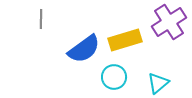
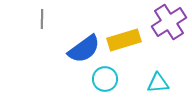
gray line: moved 1 px right
yellow rectangle: moved 1 px left
cyan circle: moved 9 px left, 2 px down
cyan triangle: rotated 35 degrees clockwise
